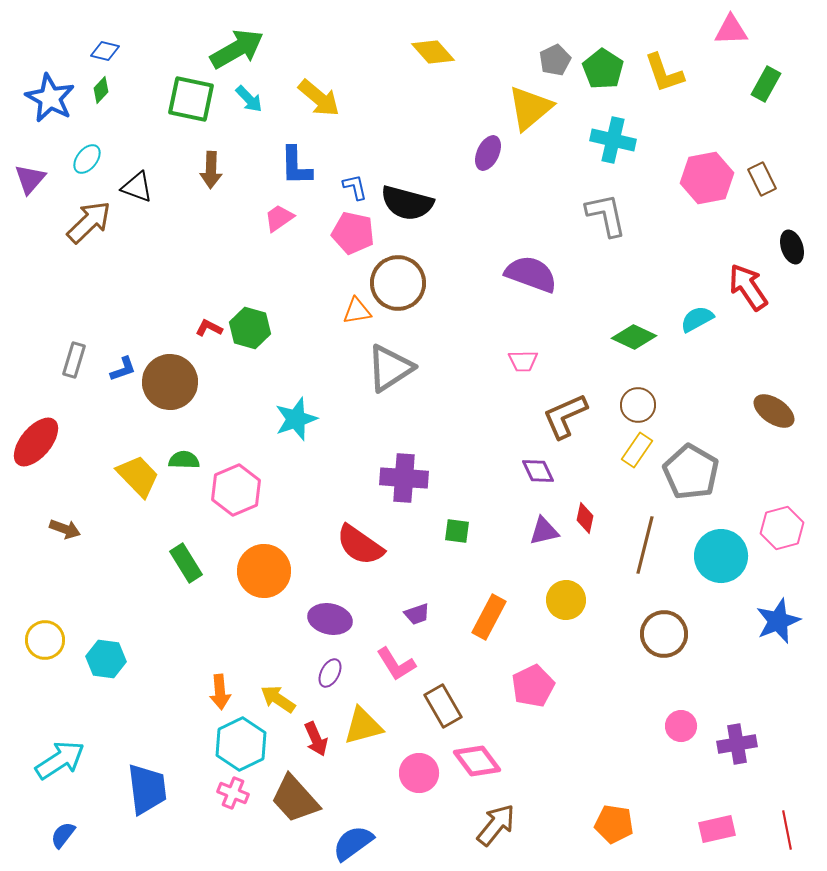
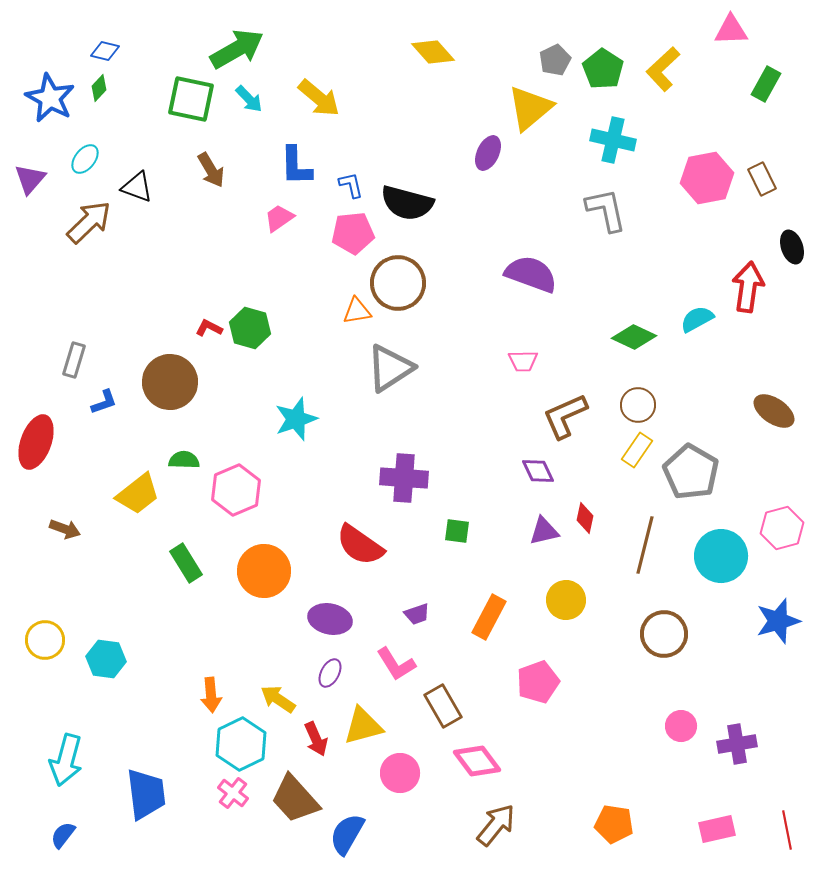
yellow L-shape at (664, 73): moved 1 px left, 4 px up; rotated 66 degrees clockwise
green diamond at (101, 90): moved 2 px left, 2 px up
cyan ellipse at (87, 159): moved 2 px left
brown arrow at (211, 170): rotated 33 degrees counterclockwise
blue L-shape at (355, 187): moved 4 px left, 2 px up
gray L-shape at (606, 215): moved 5 px up
pink pentagon at (353, 233): rotated 18 degrees counterclockwise
red arrow at (748, 287): rotated 42 degrees clockwise
blue L-shape at (123, 369): moved 19 px left, 33 px down
red ellipse at (36, 442): rotated 20 degrees counterclockwise
yellow trapezoid at (138, 476): moved 18 px down; rotated 96 degrees clockwise
blue star at (778, 621): rotated 6 degrees clockwise
pink pentagon at (533, 686): moved 5 px right, 4 px up; rotated 6 degrees clockwise
orange arrow at (220, 692): moved 9 px left, 3 px down
cyan arrow at (60, 760): moved 6 px right; rotated 138 degrees clockwise
pink circle at (419, 773): moved 19 px left
blue trapezoid at (147, 789): moved 1 px left, 5 px down
pink cross at (233, 793): rotated 16 degrees clockwise
blue semicircle at (353, 843): moved 6 px left, 9 px up; rotated 24 degrees counterclockwise
